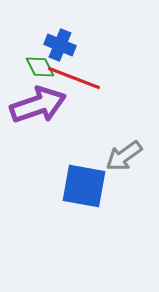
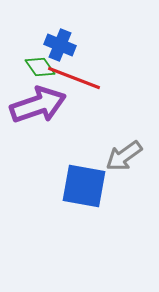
green diamond: rotated 8 degrees counterclockwise
